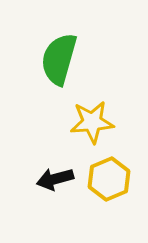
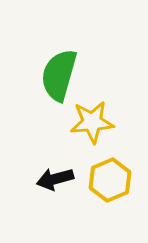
green semicircle: moved 16 px down
yellow hexagon: moved 1 px right, 1 px down
